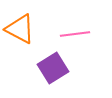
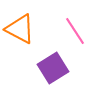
pink line: moved 3 px up; rotated 64 degrees clockwise
